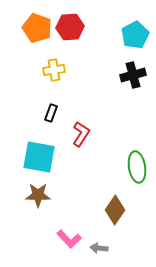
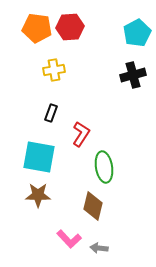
orange pentagon: rotated 12 degrees counterclockwise
cyan pentagon: moved 2 px right, 2 px up
green ellipse: moved 33 px left
brown diamond: moved 22 px left, 4 px up; rotated 20 degrees counterclockwise
